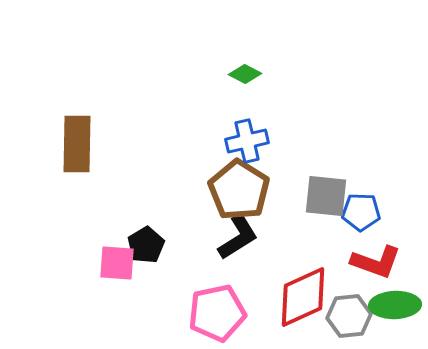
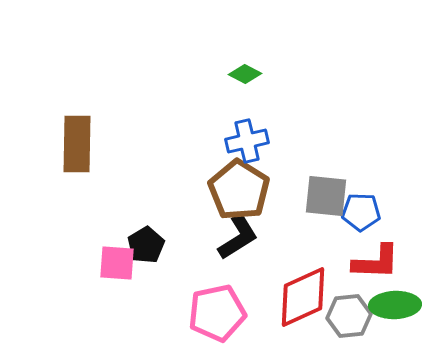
red L-shape: rotated 18 degrees counterclockwise
